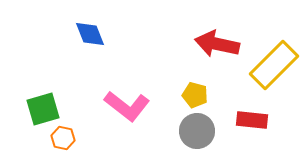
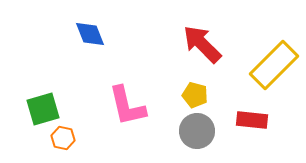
red arrow: moved 15 px left; rotated 33 degrees clockwise
pink L-shape: rotated 39 degrees clockwise
